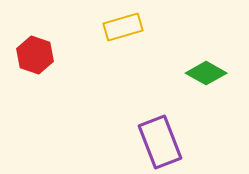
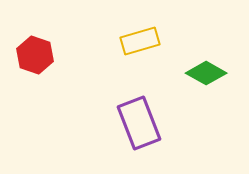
yellow rectangle: moved 17 px right, 14 px down
purple rectangle: moved 21 px left, 19 px up
